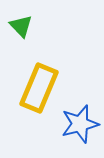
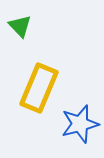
green triangle: moved 1 px left
